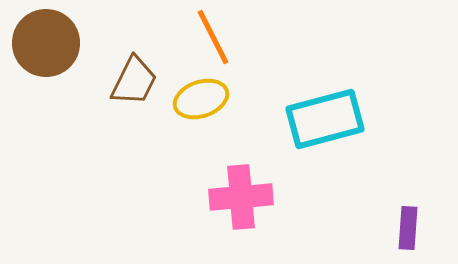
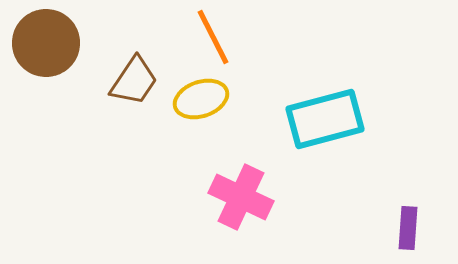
brown trapezoid: rotated 8 degrees clockwise
pink cross: rotated 30 degrees clockwise
